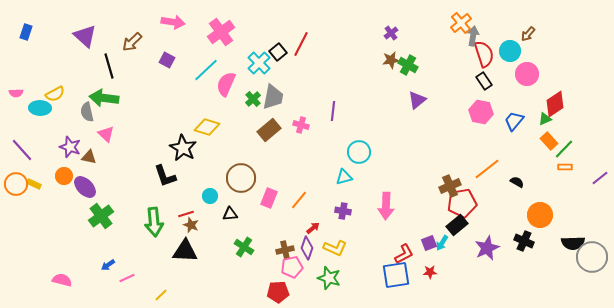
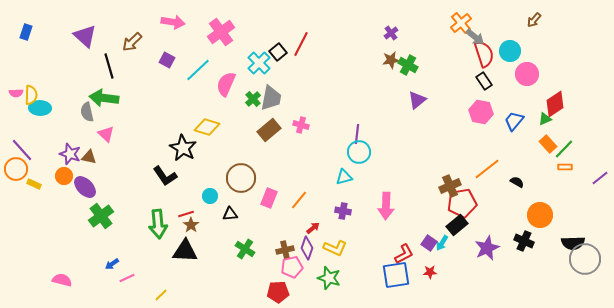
brown arrow at (528, 34): moved 6 px right, 14 px up
gray arrow at (473, 36): moved 2 px right, 1 px down; rotated 120 degrees clockwise
cyan line at (206, 70): moved 8 px left
yellow semicircle at (55, 94): moved 24 px left, 1 px down; rotated 60 degrees counterclockwise
gray trapezoid at (273, 97): moved 2 px left, 1 px down
purple line at (333, 111): moved 24 px right, 23 px down
orange rectangle at (549, 141): moved 1 px left, 3 px down
purple star at (70, 147): moved 7 px down
black L-shape at (165, 176): rotated 15 degrees counterclockwise
orange circle at (16, 184): moved 15 px up
green arrow at (154, 222): moved 4 px right, 2 px down
brown star at (191, 225): rotated 14 degrees clockwise
purple square at (429, 243): rotated 35 degrees counterclockwise
green cross at (244, 247): moved 1 px right, 2 px down
gray circle at (592, 257): moved 7 px left, 2 px down
blue arrow at (108, 265): moved 4 px right, 1 px up
